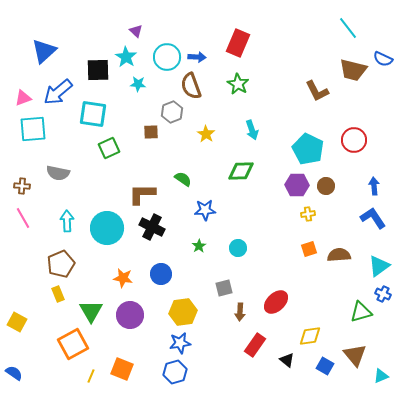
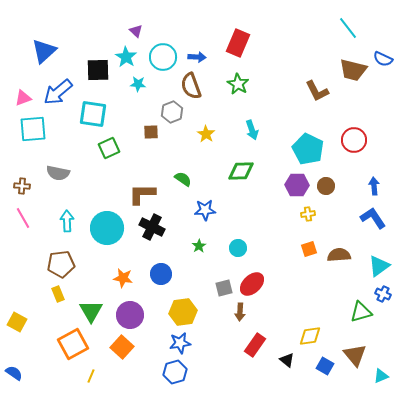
cyan circle at (167, 57): moved 4 px left
brown pentagon at (61, 264): rotated 16 degrees clockwise
red ellipse at (276, 302): moved 24 px left, 18 px up
orange square at (122, 369): moved 22 px up; rotated 20 degrees clockwise
